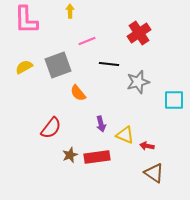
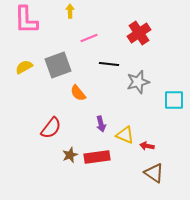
pink line: moved 2 px right, 3 px up
